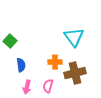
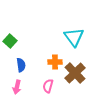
brown cross: rotated 30 degrees counterclockwise
pink arrow: moved 10 px left
